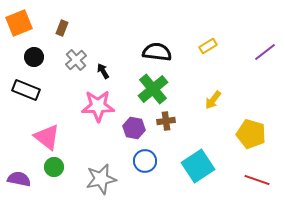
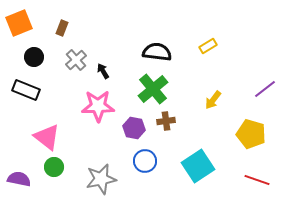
purple line: moved 37 px down
